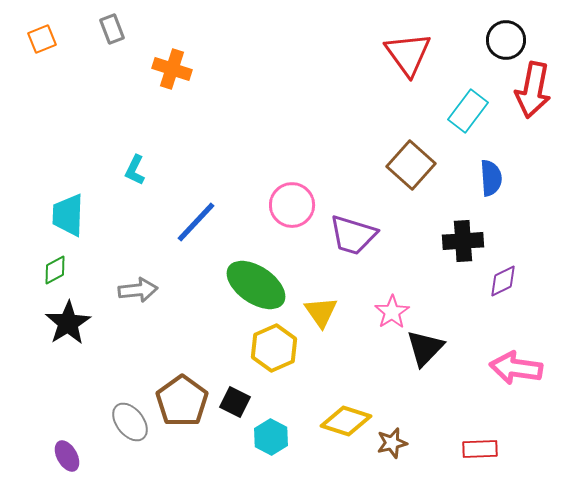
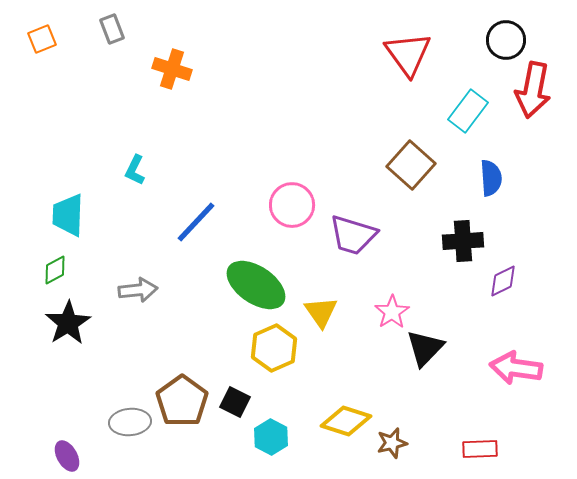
gray ellipse: rotated 57 degrees counterclockwise
